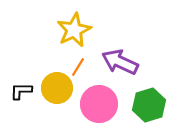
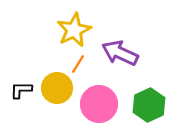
purple arrow: moved 9 px up
orange line: moved 3 px up
black L-shape: moved 1 px up
green hexagon: rotated 8 degrees counterclockwise
